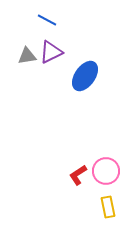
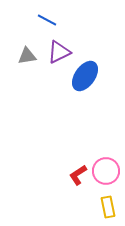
purple triangle: moved 8 px right
